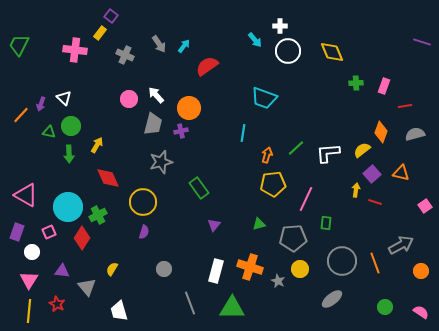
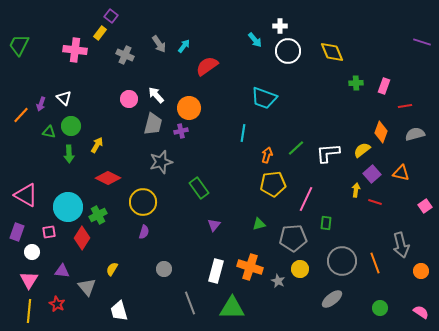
red diamond at (108, 178): rotated 40 degrees counterclockwise
pink square at (49, 232): rotated 16 degrees clockwise
gray arrow at (401, 245): rotated 105 degrees clockwise
green circle at (385, 307): moved 5 px left, 1 px down
